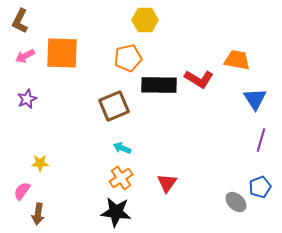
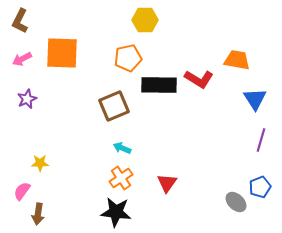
pink arrow: moved 3 px left, 3 px down
